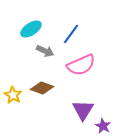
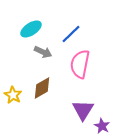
blue line: rotated 10 degrees clockwise
gray arrow: moved 2 px left, 1 px down
pink semicircle: moved 1 px left, 1 px up; rotated 124 degrees clockwise
brown diamond: rotated 50 degrees counterclockwise
purple star: moved 1 px left
